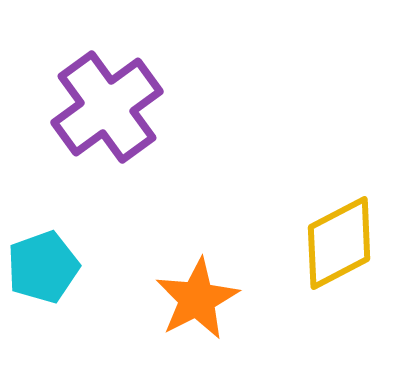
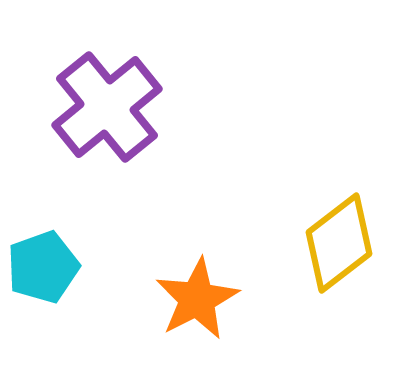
purple cross: rotated 3 degrees counterclockwise
yellow diamond: rotated 10 degrees counterclockwise
